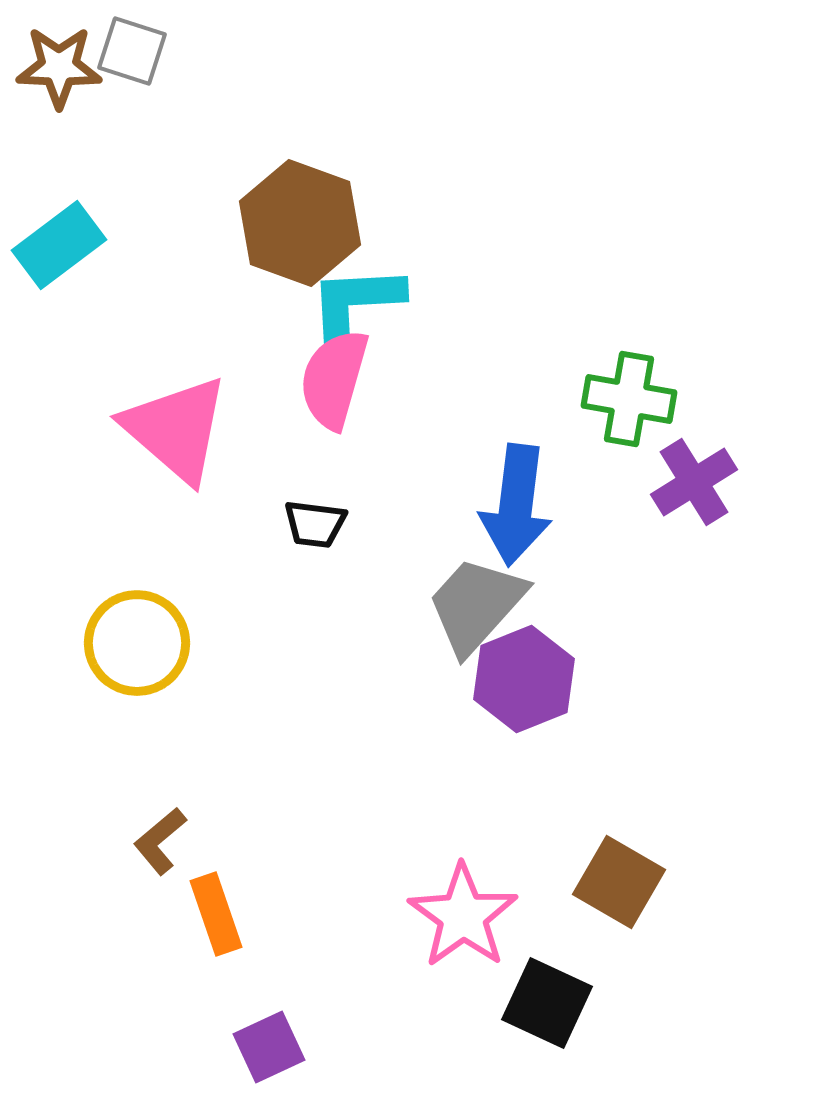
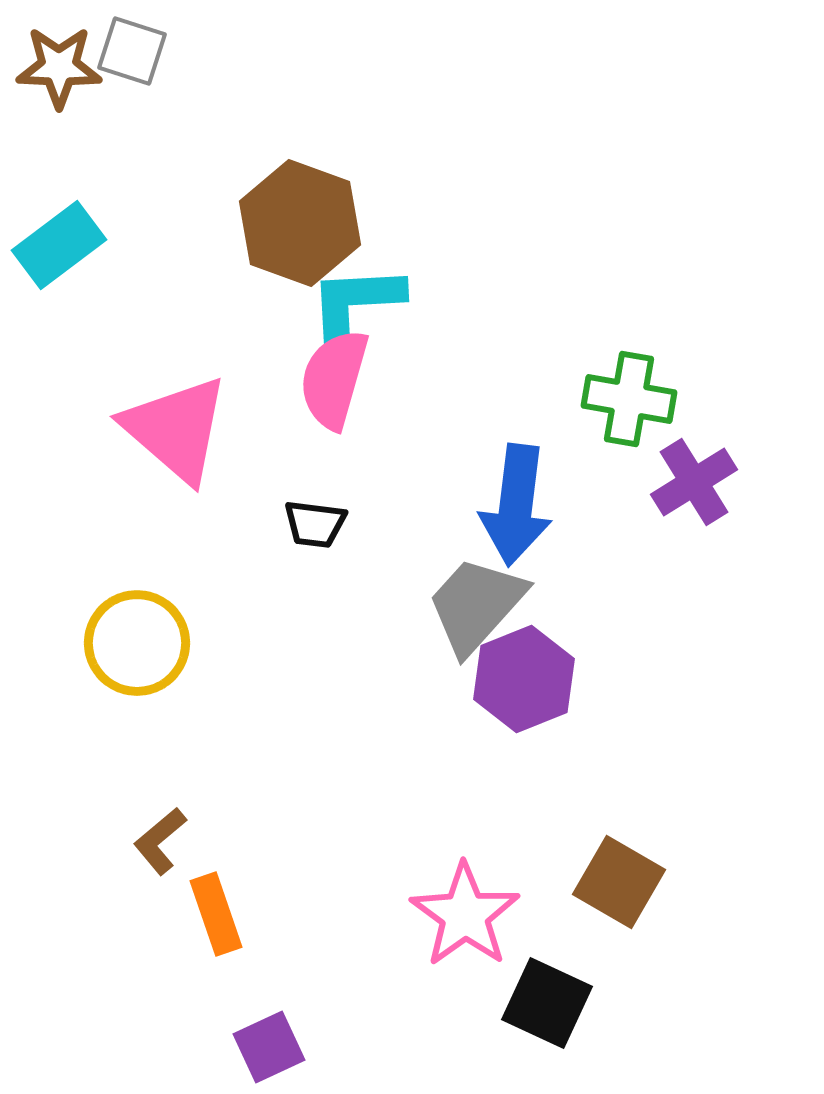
pink star: moved 2 px right, 1 px up
